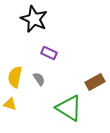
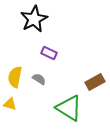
black star: rotated 20 degrees clockwise
gray semicircle: rotated 24 degrees counterclockwise
